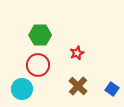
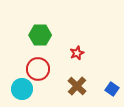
red circle: moved 4 px down
brown cross: moved 1 px left
